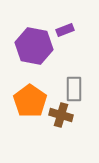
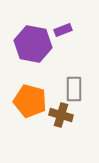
purple rectangle: moved 2 px left
purple hexagon: moved 1 px left, 2 px up
orange pentagon: rotated 20 degrees counterclockwise
